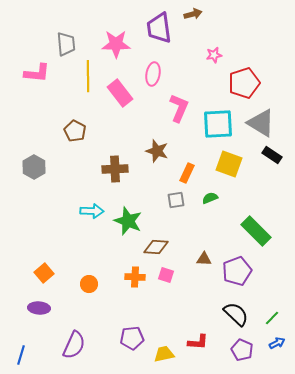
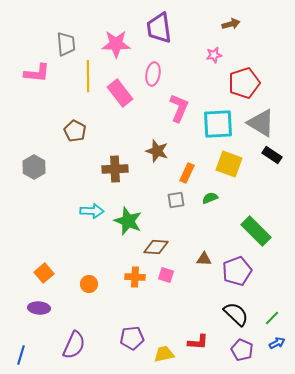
brown arrow at (193, 14): moved 38 px right, 10 px down
